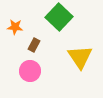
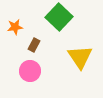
orange star: rotated 14 degrees counterclockwise
